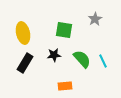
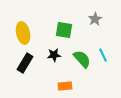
cyan line: moved 6 px up
